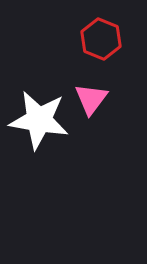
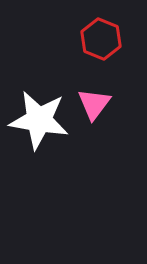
pink triangle: moved 3 px right, 5 px down
